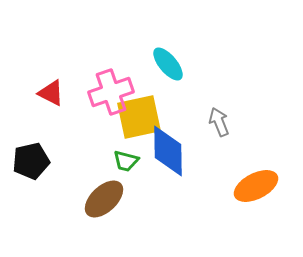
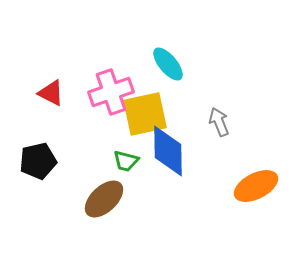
yellow square: moved 6 px right, 3 px up
black pentagon: moved 7 px right
